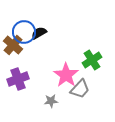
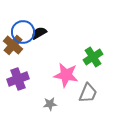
blue circle: moved 1 px left
green cross: moved 1 px right, 3 px up
pink star: rotated 25 degrees counterclockwise
gray trapezoid: moved 8 px right, 4 px down; rotated 20 degrees counterclockwise
gray star: moved 1 px left, 3 px down
